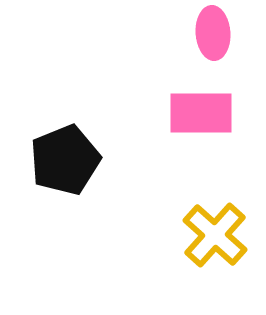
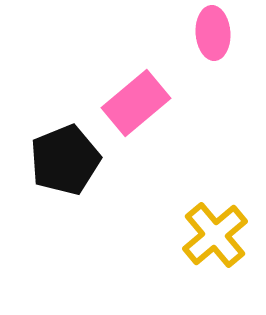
pink rectangle: moved 65 px left, 10 px up; rotated 40 degrees counterclockwise
yellow cross: rotated 8 degrees clockwise
